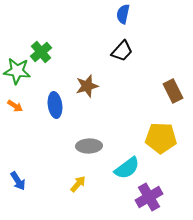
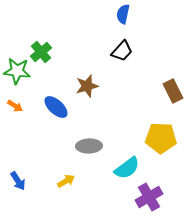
blue ellipse: moved 1 px right, 2 px down; rotated 40 degrees counterclockwise
yellow arrow: moved 12 px left, 3 px up; rotated 18 degrees clockwise
